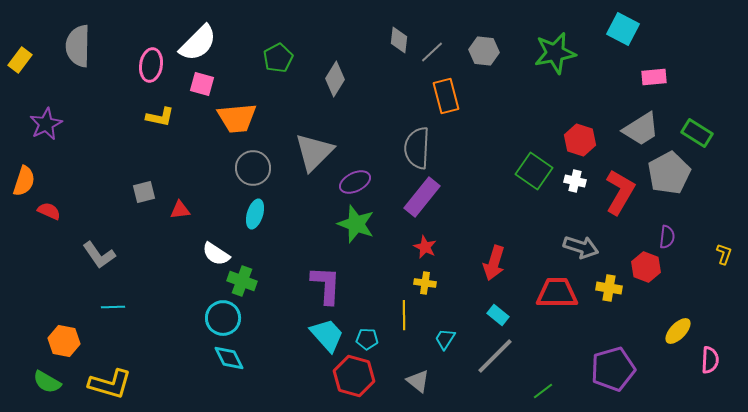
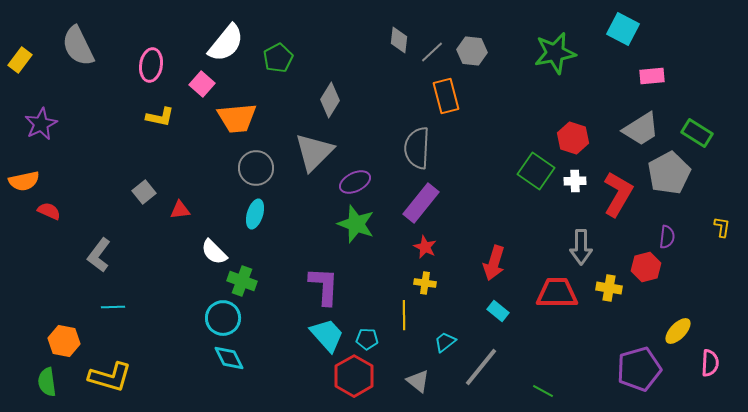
white semicircle at (198, 43): moved 28 px right; rotated 6 degrees counterclockwise
gray semicircle at (78, 46): rotated 27 degrees counterclockwise
gray hexagon at (484, 51): moved 12 px left
pink rectangle at (654, 77): moved 2 px left, 1 px up
gray diamond at (335, 79): moved 5 px left, 21 px down
pink square at (202, 84): rotated 25 degrees clockwise
purple star at (46, 124): moved 5 px left
red hexagon at (580, 140): moved 7 px left, 2 px up
gray circle at (253, 168): moved 3 px right
green square at (534, 171): moved 2 px right
orange semicircle at (24, 181): rotated 60 degrees clockwise
white cross at (575, 181): rotated 15 degrees counterclockwise
gray square at (144, 192): rotated 25 degrees counterclockwise
red L-shape at (620, 192): moved 2 px left, 2 px down
purple rectangle at (422, 197): moved 1 px left, 6 px down
gray arrow at (581, 247): rotated 72 degrees clockwise
white semicircle at (216, 254): moved 2 px left, 2 px up; rotated 12 degrees clockwise
yellow L-shape at (724, 254): moved 2 px left, 27 px up; rotated 10 degrees counterclockwise
gray L-shape at (99, 255): rotated 72 degrees clockwise
red hexagon at (646, 267): rotated 24 degrees clockwise
purple L-shape at (326, 285): moved 2 px left, 1 px down
cyan rectangle at (498, 315): moved 4 px up
cyan trapezoid at (445, 339): moved 3 px down; rotated 20 degrees clockwise
gray line at (495, 356): moved 14 px left, 11 px down; rotated 6 degrees counterclockwise
pink semicircle at (710, 360): moved 3 px down
purple pentagon at (613, 369): moved 26 px right
red hexagon at (354, 376): rotated 15 degrees clockwise
green semicircle at (47, 382): rotated 52 degrees clockwise
yellow L-shape at (110, 384): moved 7 px up
green line at (543, 391): rotated 65 degrees clockwise
